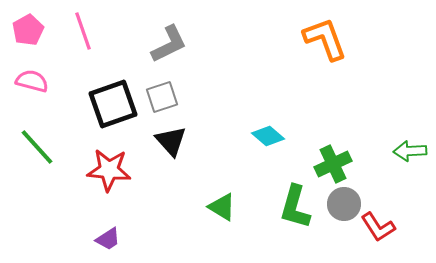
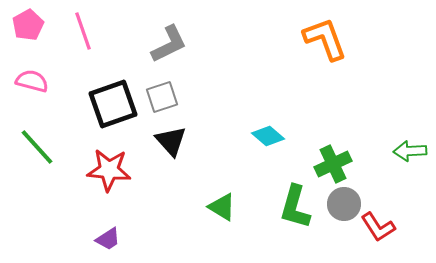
pink pentagon: moved 5 px up
